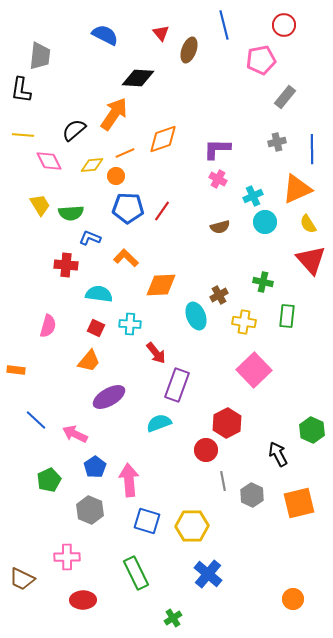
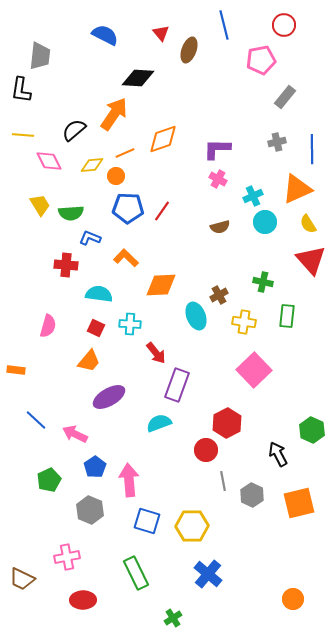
pink cross at (67, 557): rotated 10 degrees counterclockwise
